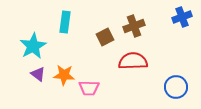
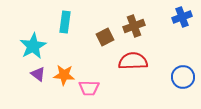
blue circle: moved 7 px right, 10 px up
